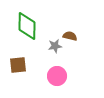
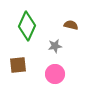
green diamond: rotated 24 degrees clockwise
brown semicircle: moved 1 px right, 11 px up
pink circle: moved 2 px left, 2 px up
